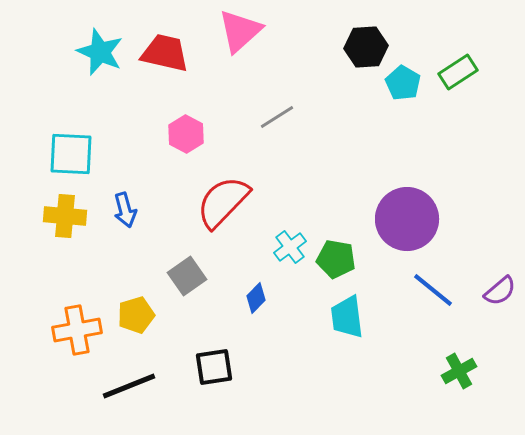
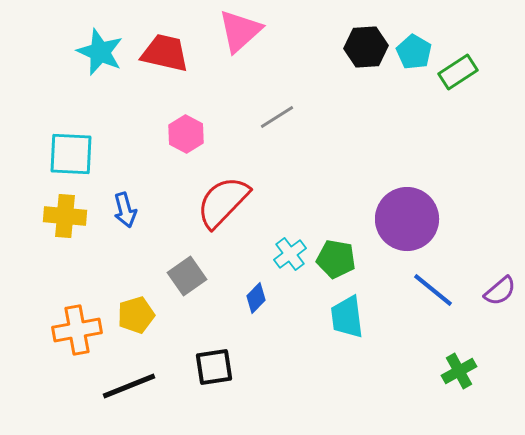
cyan pentagon: moved 11 px right, 31 px up
cyan cross: moved 7 px down
